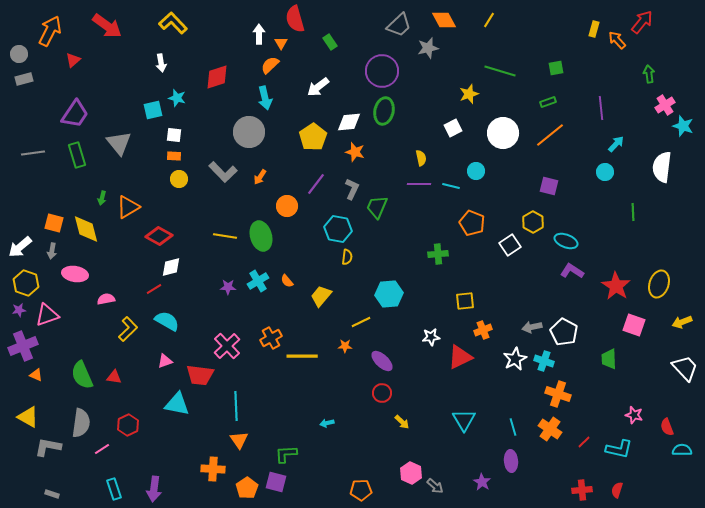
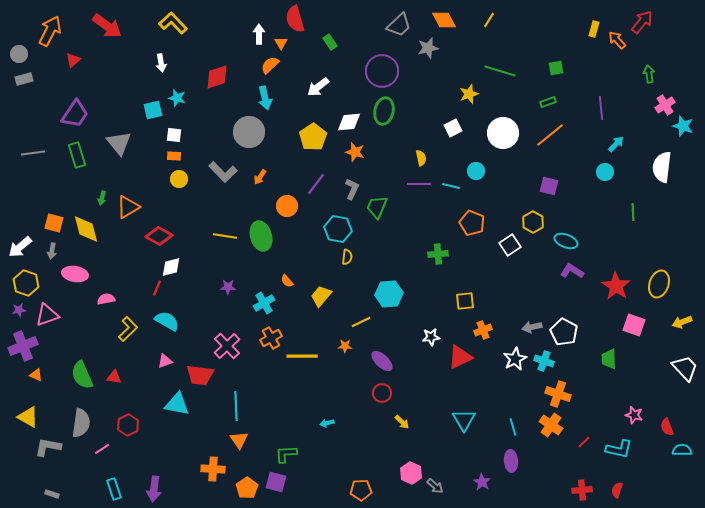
cyan cross at (258, 281): moved 6 px right, 22 px down
red line at (154, 289): moved 3 px right, 1 px up; rotated 35 degrees counterclockwise
orange cross at (550, 429): moved 1 px right, 4 px up
